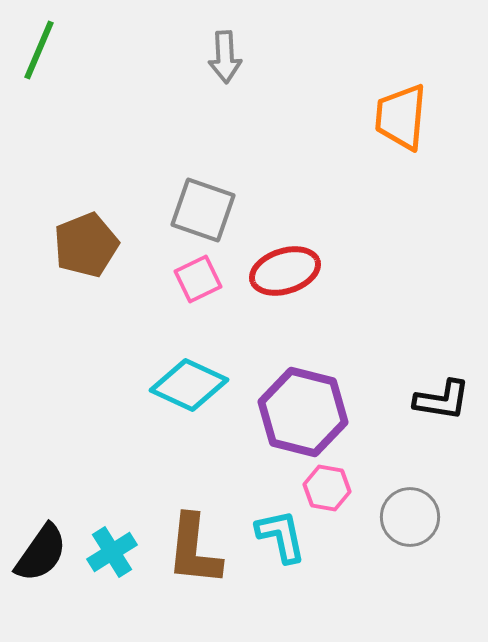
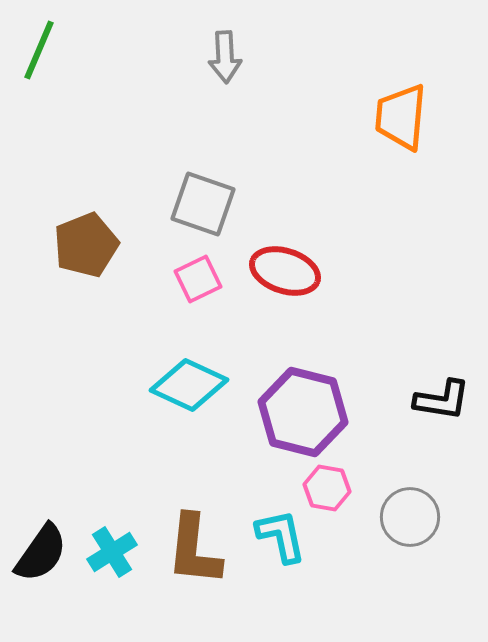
gray square: moved 6 px up
red ellipse: rotated 36 degrees clockwise
